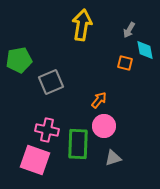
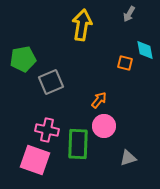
gray arrow: moved 16 px up
green pentagon: moved 4 px right, 1 px up
gray triangle: moved 15 px right
